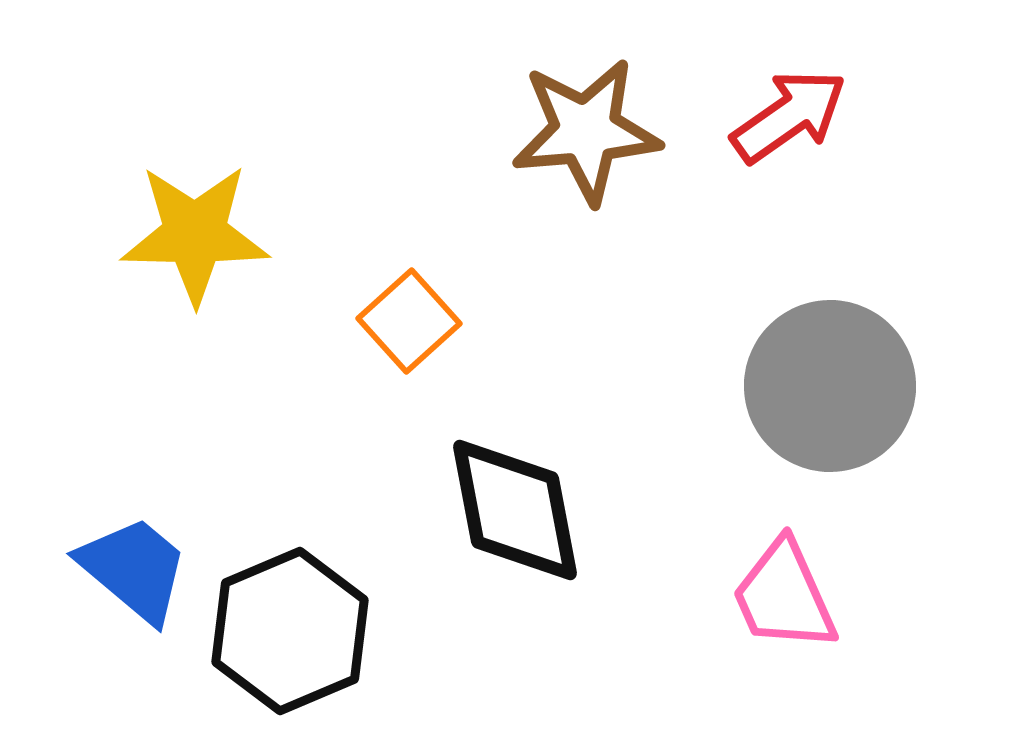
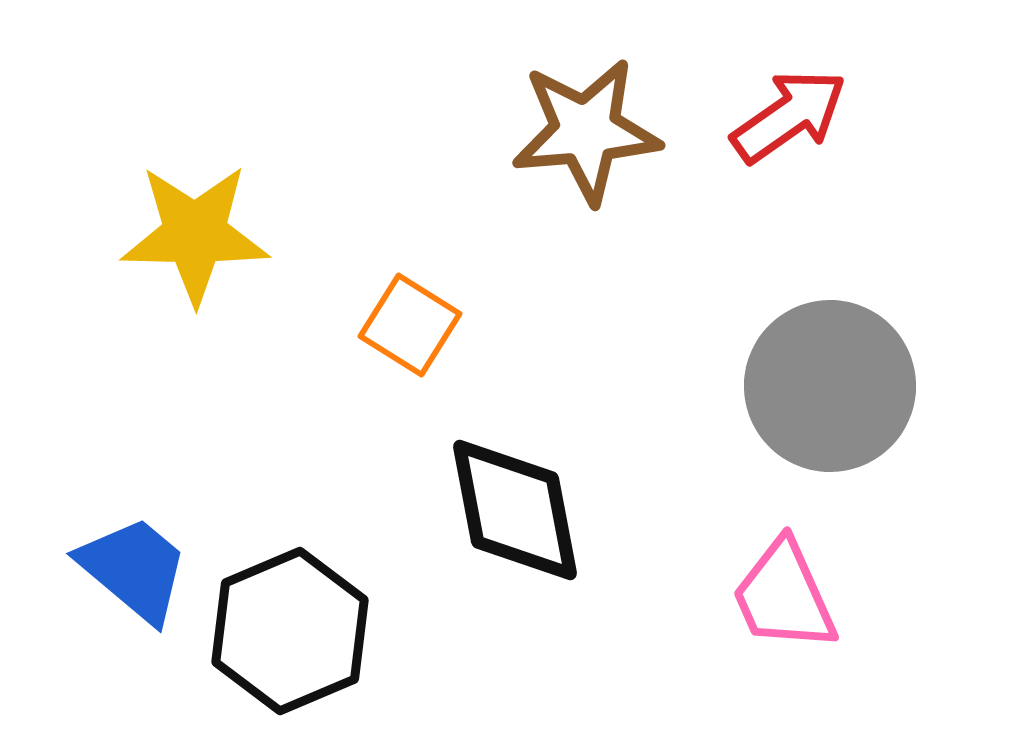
orange square: moved 1 px right, 4 px down; rotated 16 degrees counterclockwise
